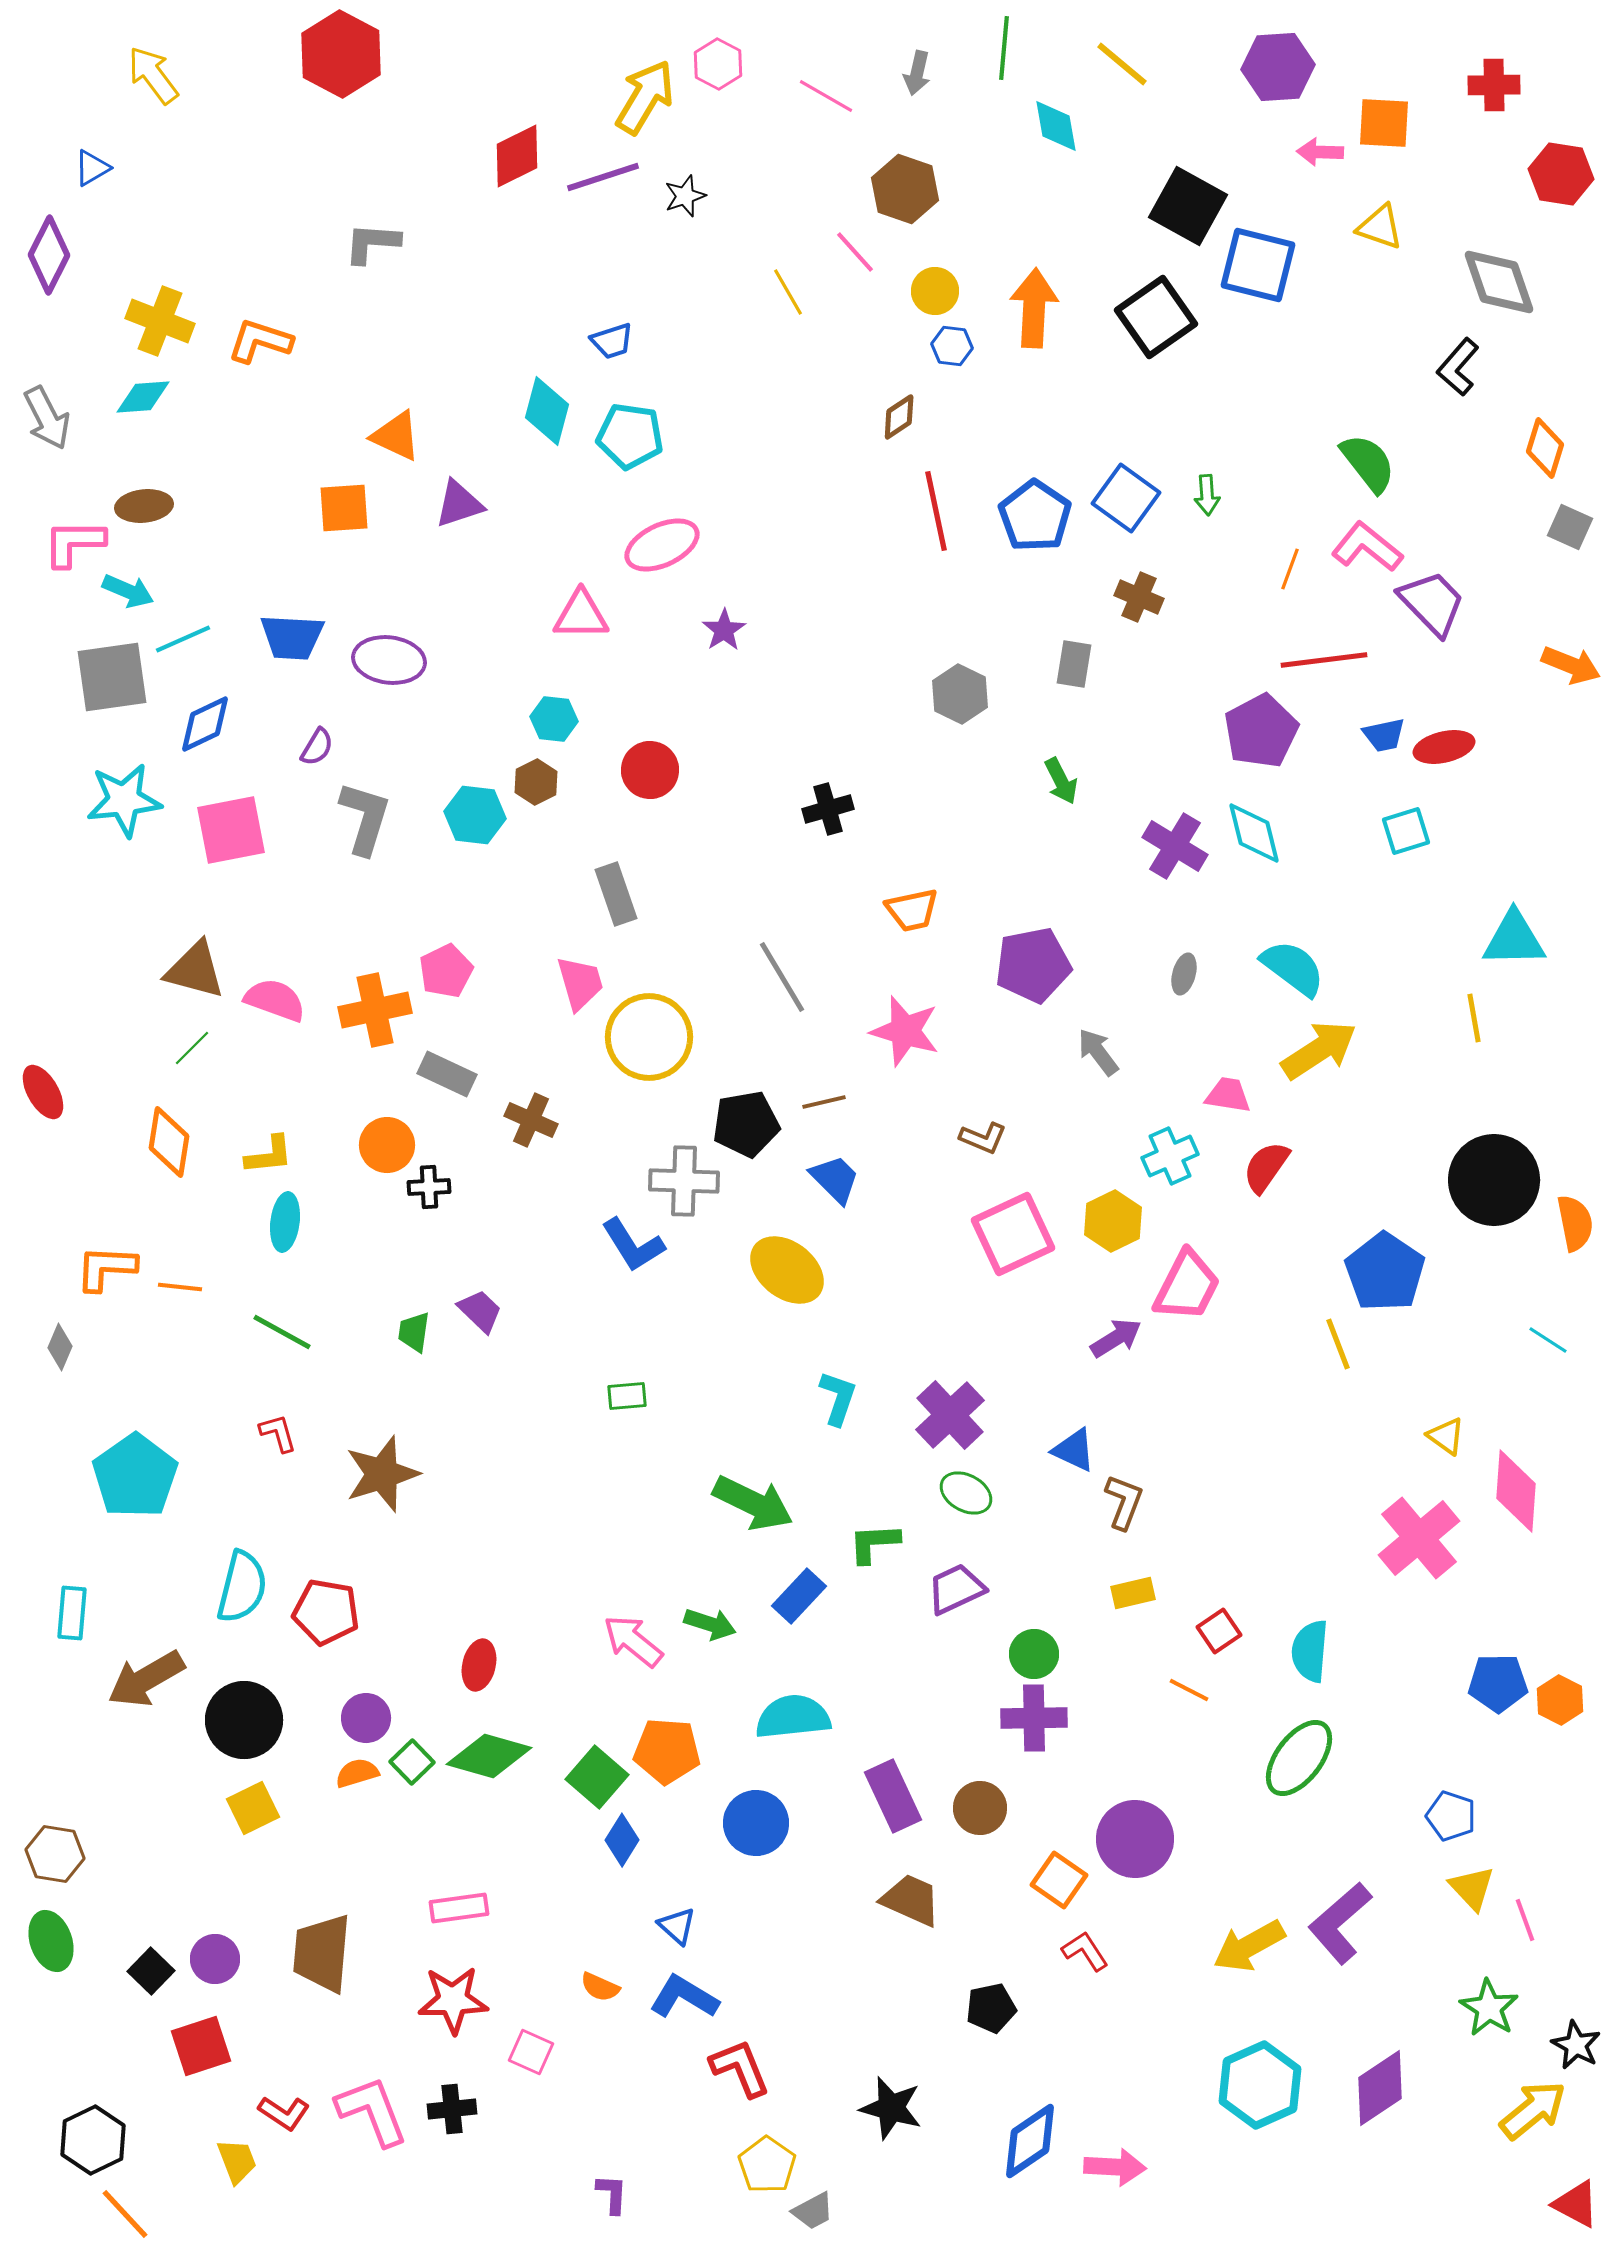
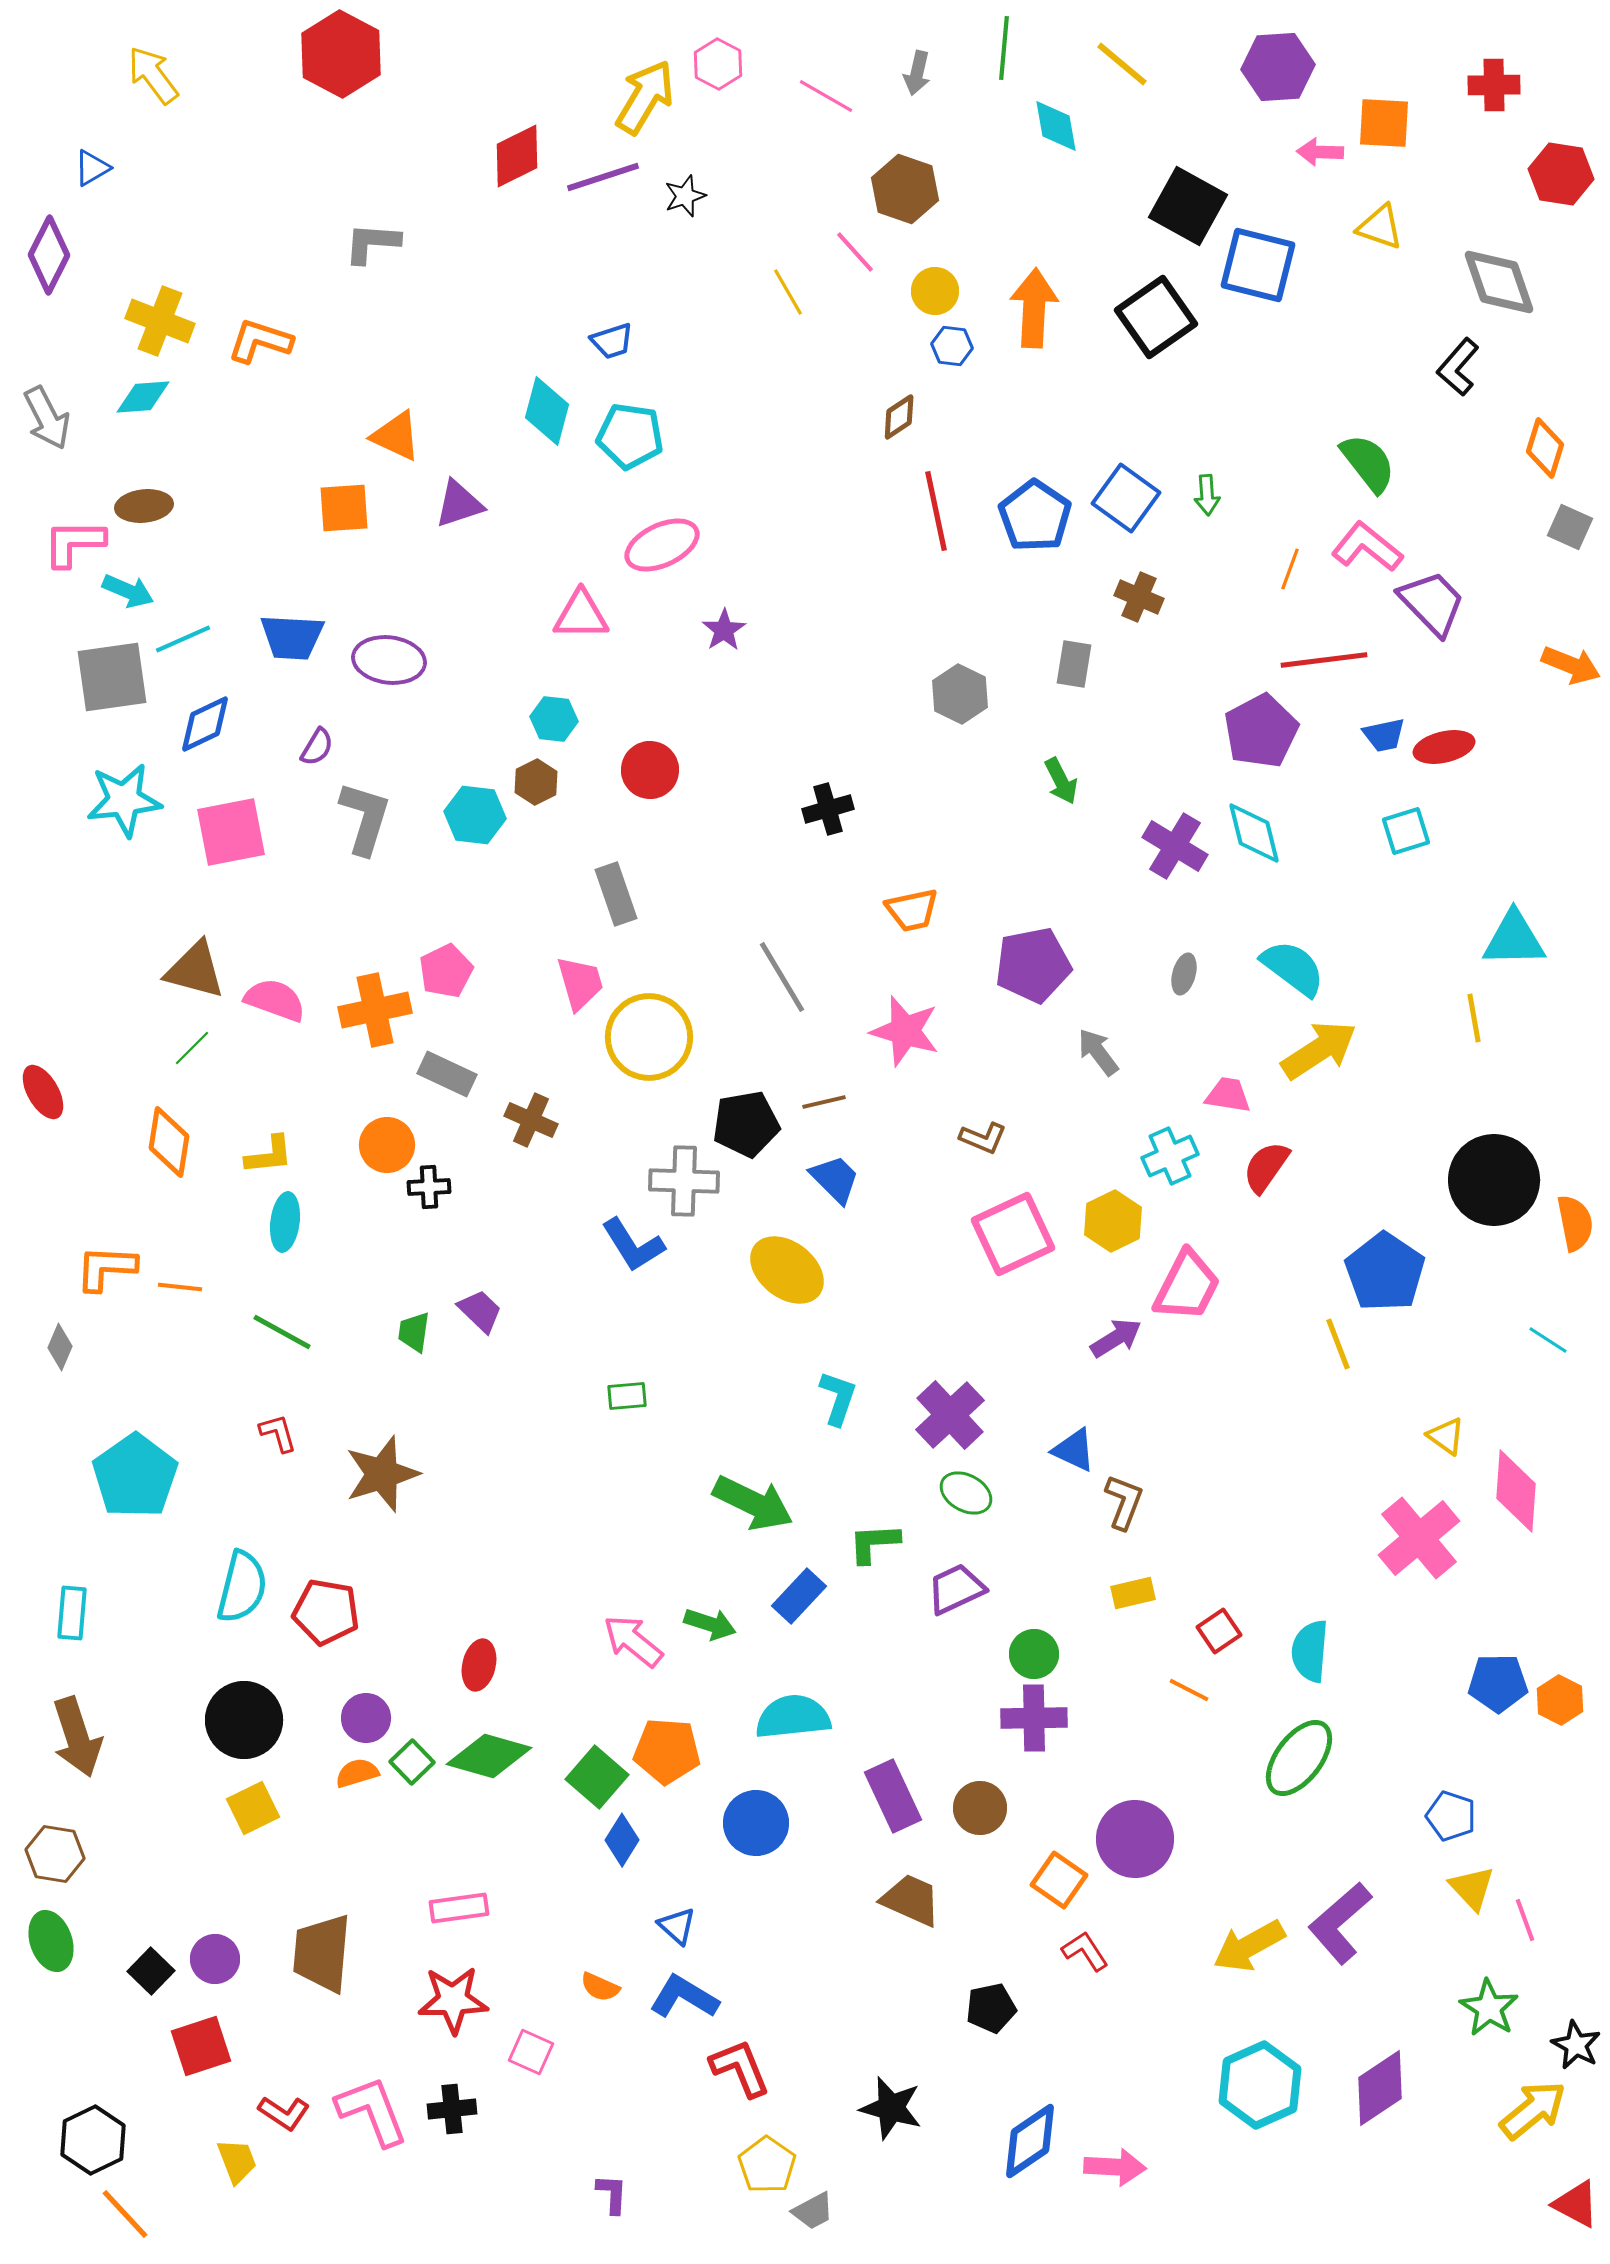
pink square at (231, 830): moved 2 px down
brown arrow at (146, 1679): moved 69 px left, 58 px down; rotated 78 degrees counterclockwise
